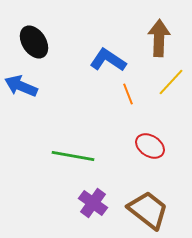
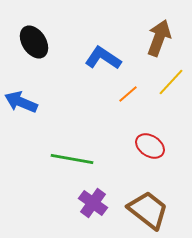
brown arrow: rotated 18 degrees clockwise
blue L-shape: moved 5 px left, 2 px up
blue arrow: moved 16 px down
orange line: rotated 70 degrees clockwise
green line: moved 1 px left, 3 px down
